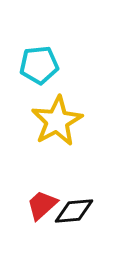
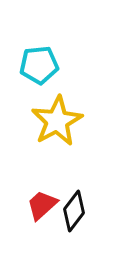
black diamond: rotated 48 degrees counterclockwise
